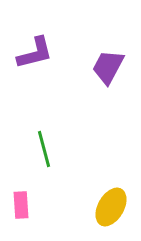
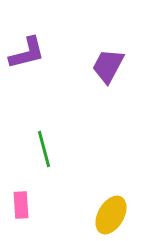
purple L-shape: moved 8 px left
purple trapezoid: moved 1 px up
yellow ellipse: moved 8 px down
